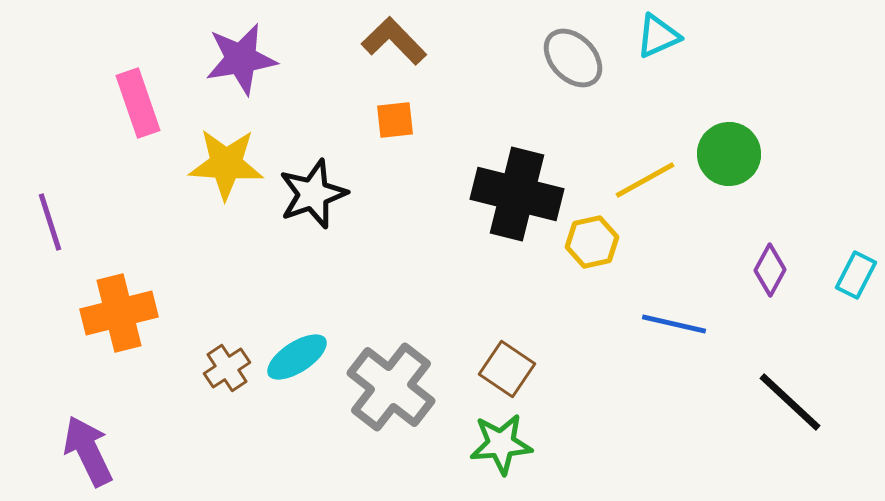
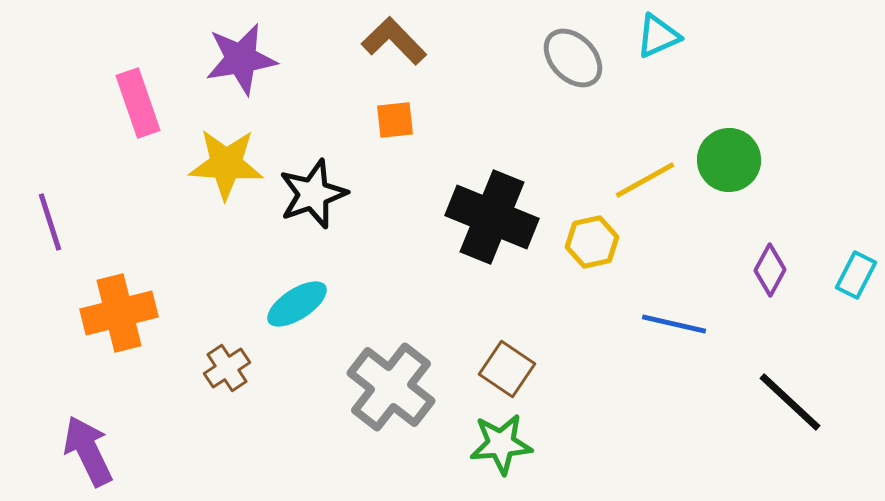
green circle: moved 6 px down
black cross: moved 25 px left, 23 px down; rotated 8 degrees clockwise
cyan ellipse: moved 53 px up
